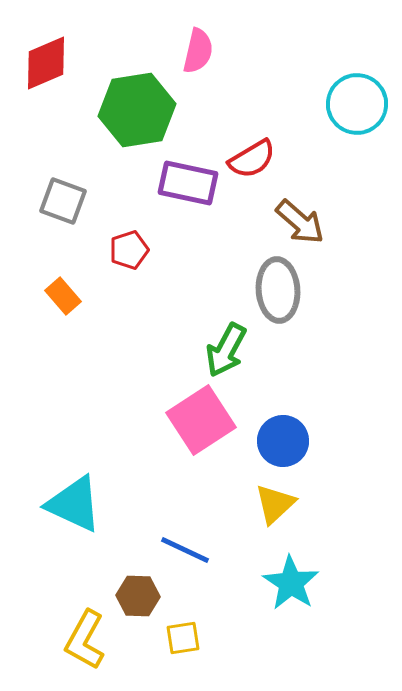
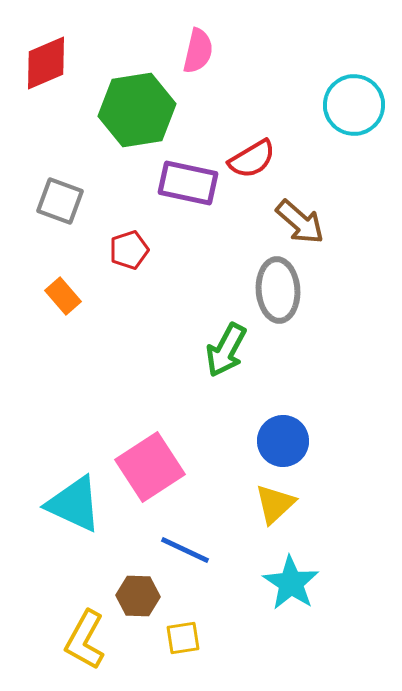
cyan circle: moved 3 px left, 1 px down
gray square: moved 3 px left
pink square: moved 51 px left, 47 px down
